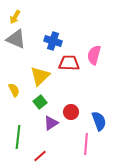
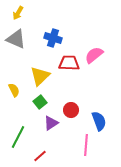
yellow arrow: moved 3 px right, 4 px up
blue cross: moved 3 px up
pink semicircle: rotated 36 degrees clockwise
red circle: moved 2 px up
green line: rotated 20 degrees clockwise
pink line: moved 1 px down
